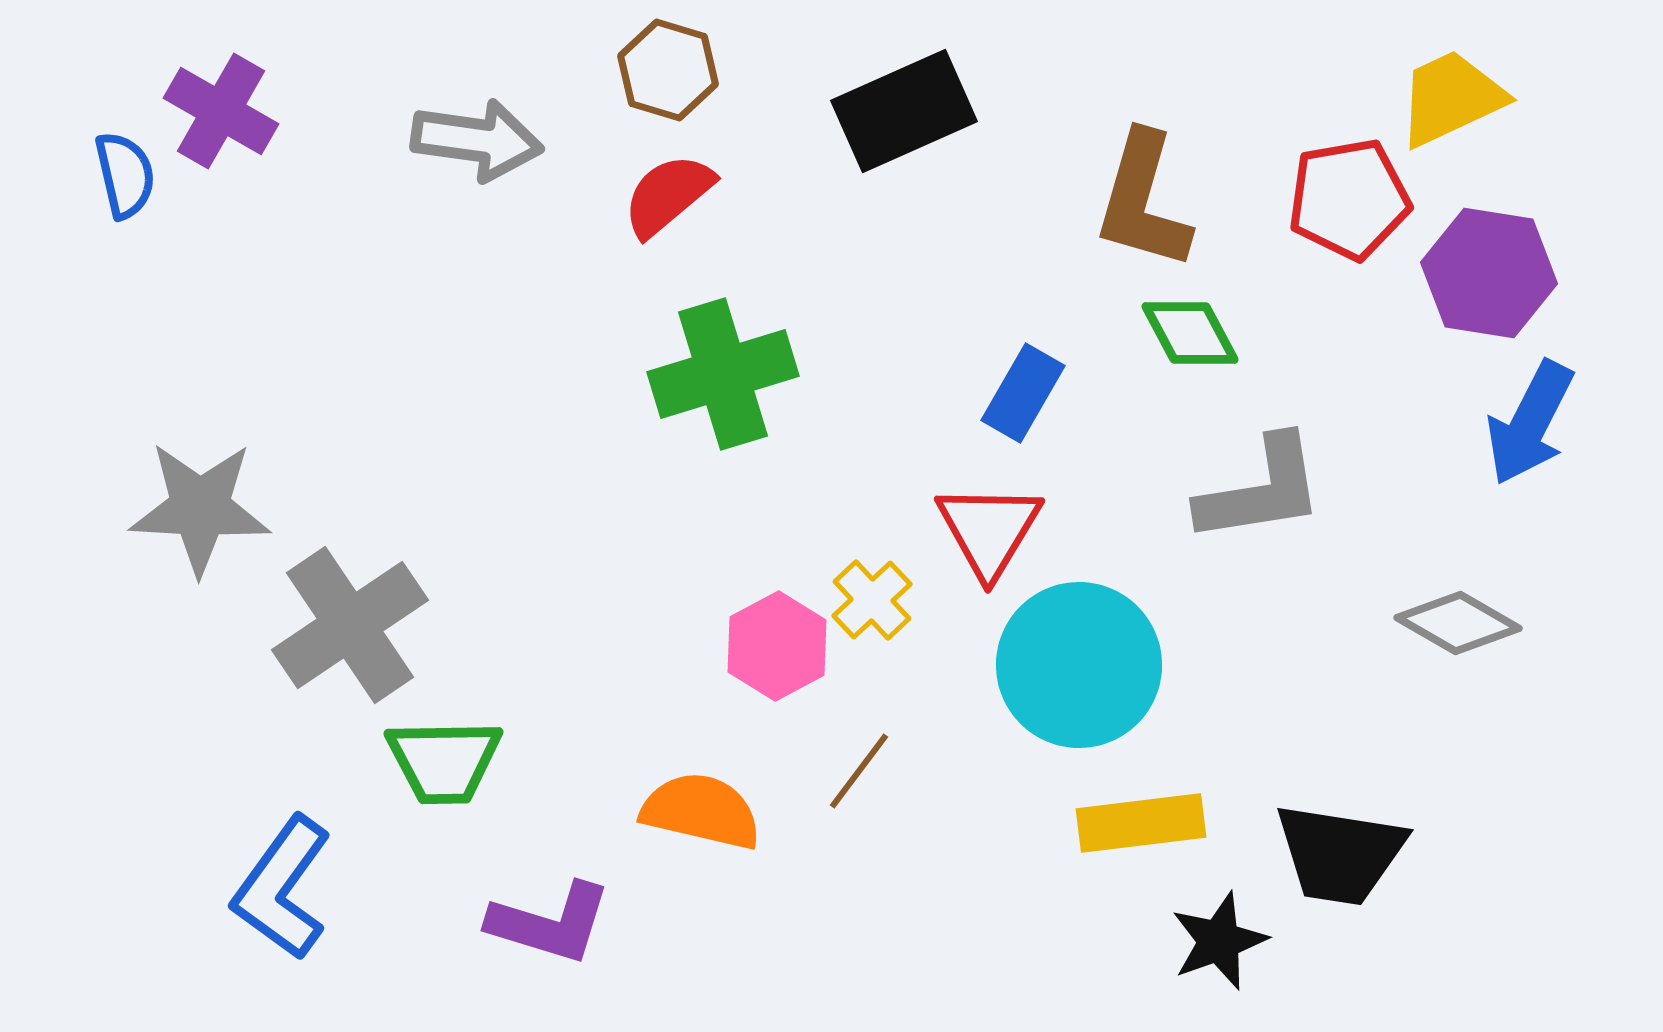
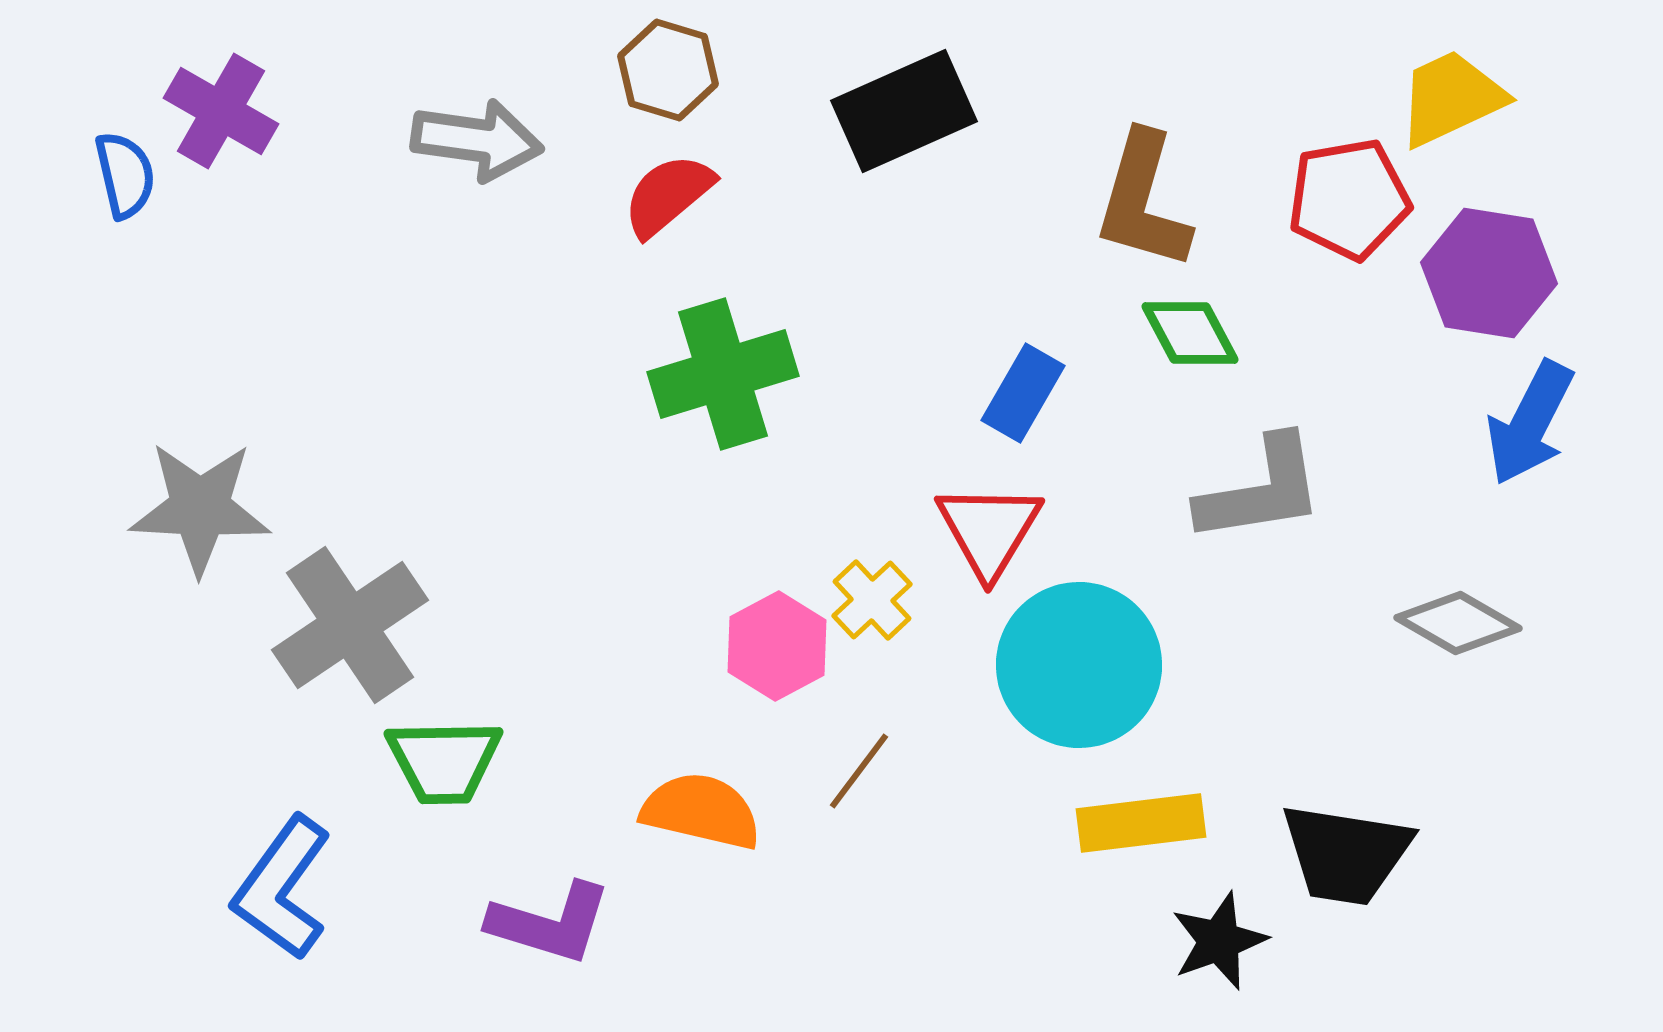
black trapezoid: moved 6 px right
